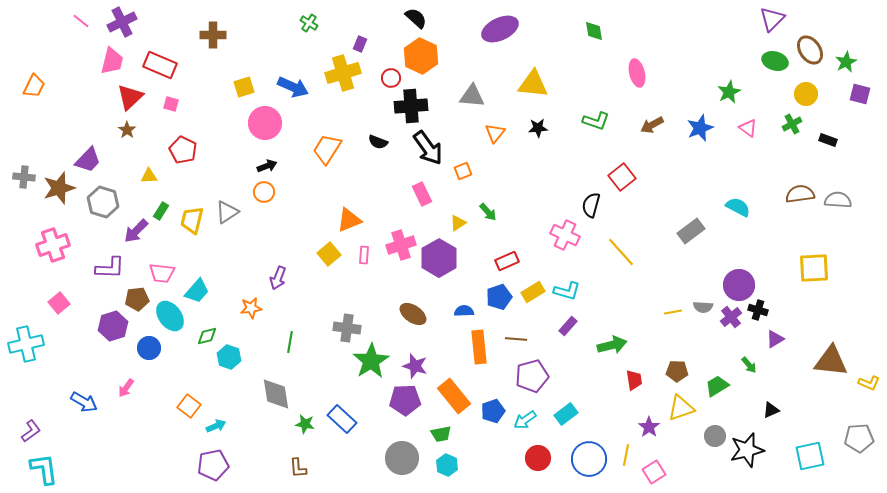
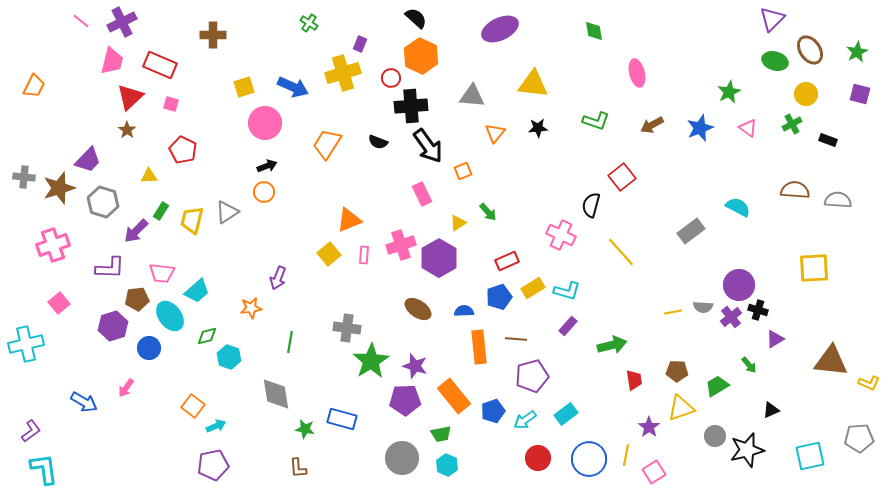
green star at (846, 62): moved 11 px right, 10 px up
black arrow at (428, 148): moved 2 px up
orange trapezoid at (327, 149): moved 5 px up
brown semicircle at (800, 194): moved 5 px left, 4 px up; rotated 12 degrees clockwise
pink cross at (565, 235): moved 4 px left
cyan trapezoid at (197, 291): rotated 8 degrees clockwise
yellow rectangle at (533, 292): moved 4 px up
brown ellipse at (413, 314): moved 5 px right, 5 px up
orange square at (189, 406): moved 4 px right
blue rectangle at (342, 419): rotated 28 degrees counterclockwise
green star at (305, 424): moved 5 px down
